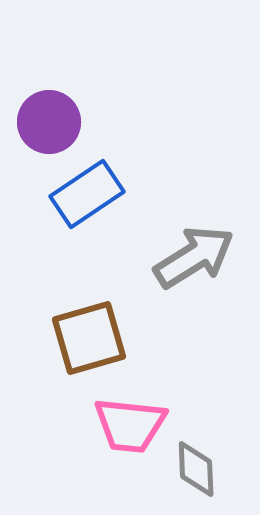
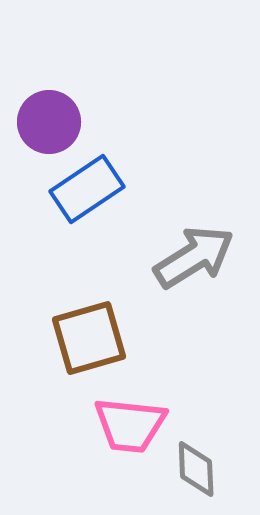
blue rectangle: moved 5 px up
